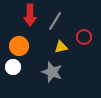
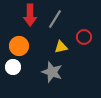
gray line: moved 2 px up
